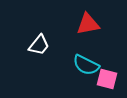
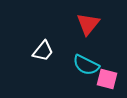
red triangle: rotated 40 degrees counterclockwise
white trapezoid: moved 4 px right, 6 px down
